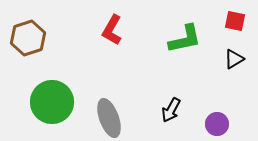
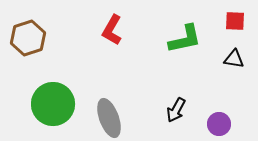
red square: rotated 10 degrees counterclockwise
black triangle: rotated 40 degrees clockwise
green circle: moved 1 px right, 2 px down
black arrow: moved 5 px right
purple circle: moved 2 px right
